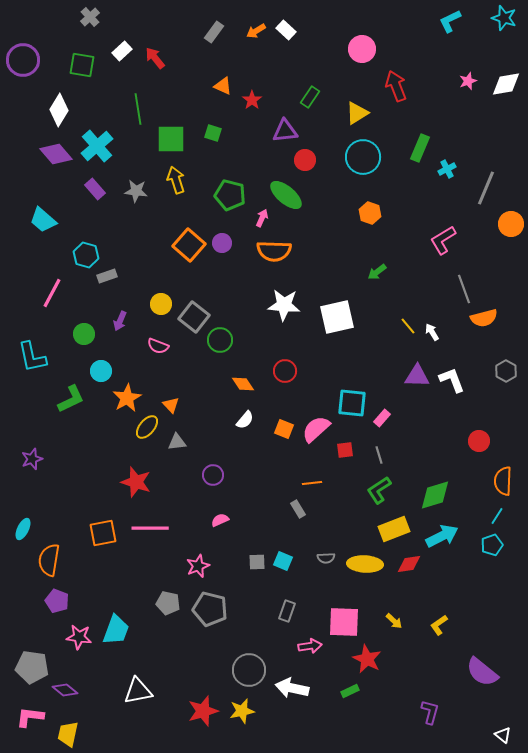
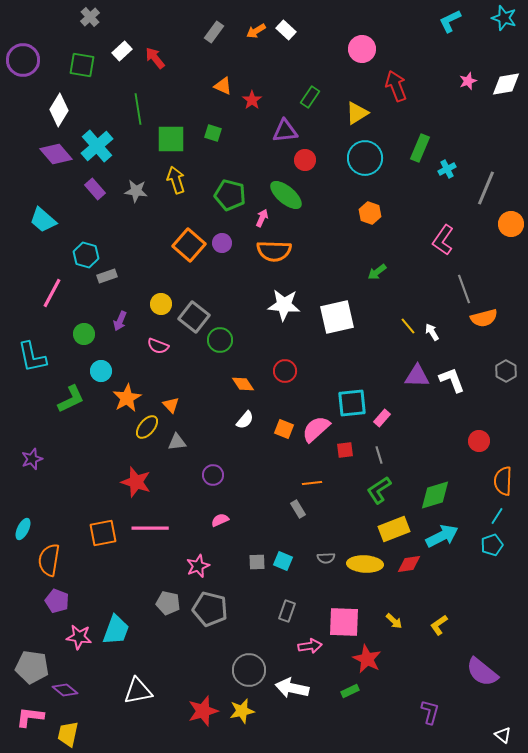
cyan circle at (363, 157): moved 2 px right, 1 px down
pink L-shape at (443, 240): rotated 24 degrees counterclockwise
cyan square at (352, 403): rotated 12 degrees counterclockwise
